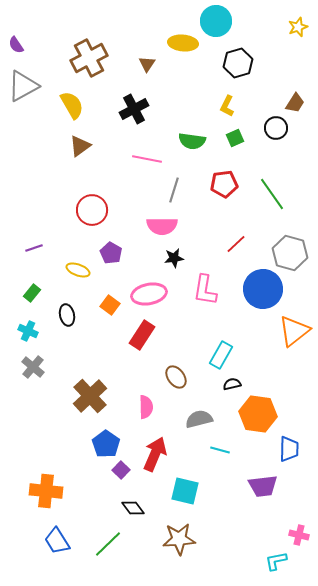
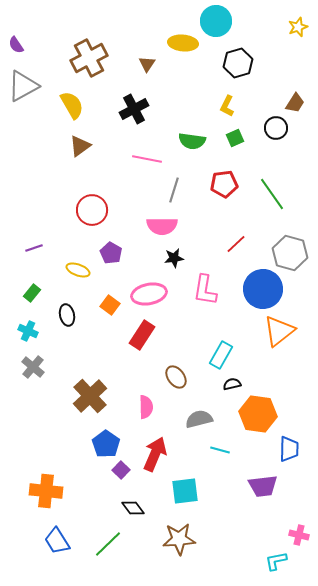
orange triangle at (294, 331): moved 15 px left
cyan square at (185, 491): rotated 20 degrees counterclockwise
